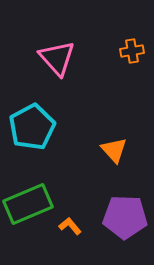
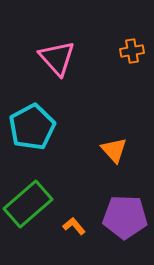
green rectangle: rotated 18 degrees counterclockwise
orange L-shape: moved 4 px right
